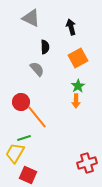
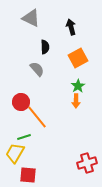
green line: moved 1 px up
red square: rotated 18 degrees counterclockwise
